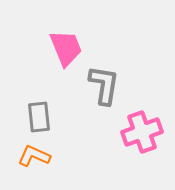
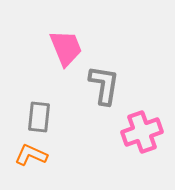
gray rectangle: rotated 12 degrees clockwise
orange L-shape: moved 3 px left, 1 px up
